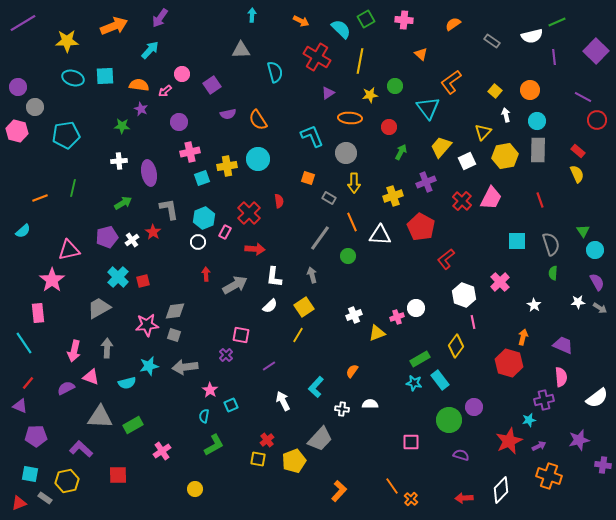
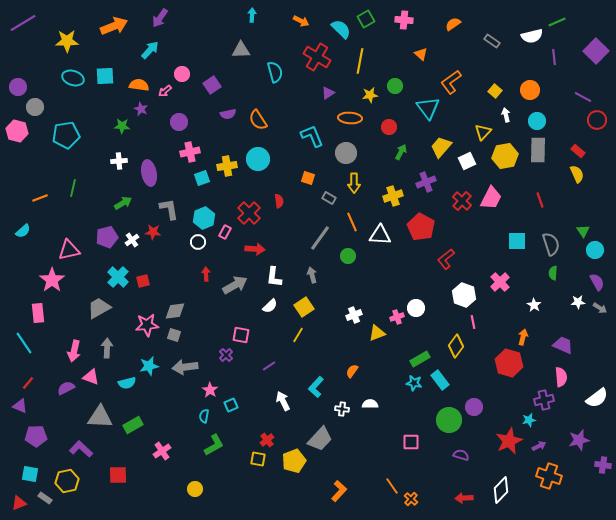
red star at (153, 232): rotated 28 degrees counterclockwise
